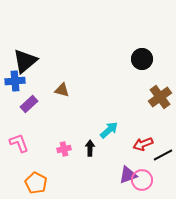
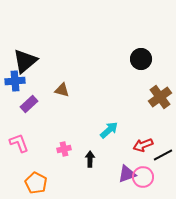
black circle: moved 1 px left
red arrow: moved 1 px down
black arrow: moved 11 px down
purple triangle: moved 1 px left, 1 px up
pink circle: moved 1 px right, 3 px up
